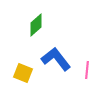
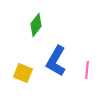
green diamond: rotated 10 degrees counterclockwise
blue L-shape: moved 2 px down; rotated 112 degrees counterclockwise
